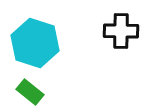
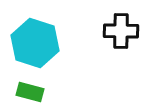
green rectangle: rotated 24 degrees counterclockwise
